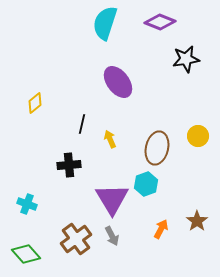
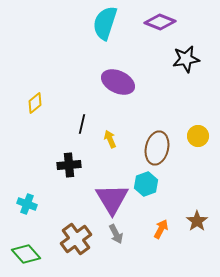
purple ellipse: rotated 28 degrees counterclockwise
gray arrow: moved 4 px right, 2 px up
